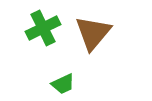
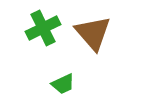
brown triangle: rotated 21 degrees counterclockwise
